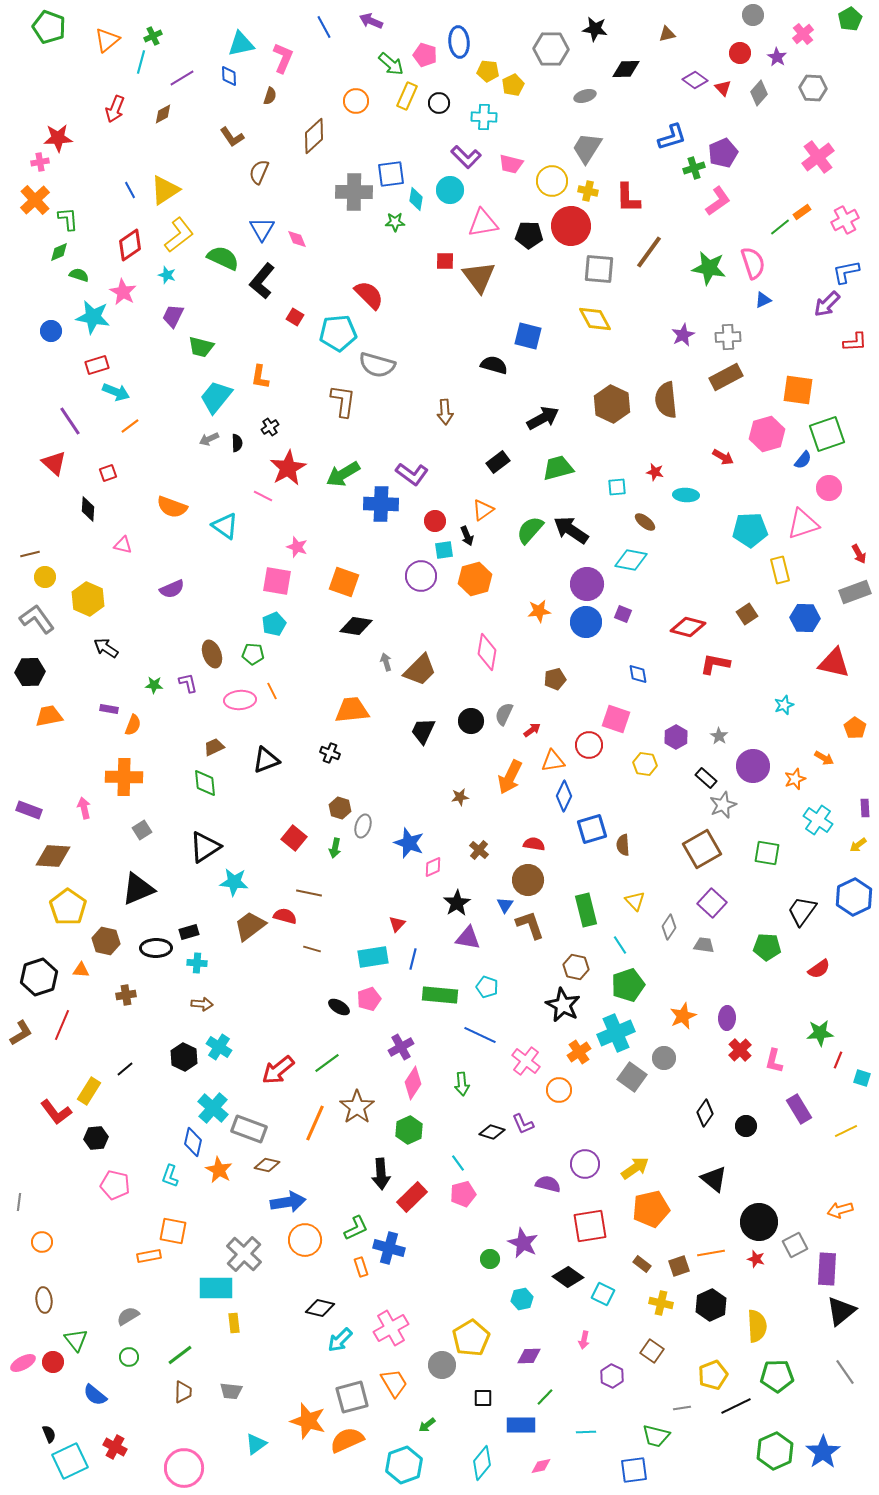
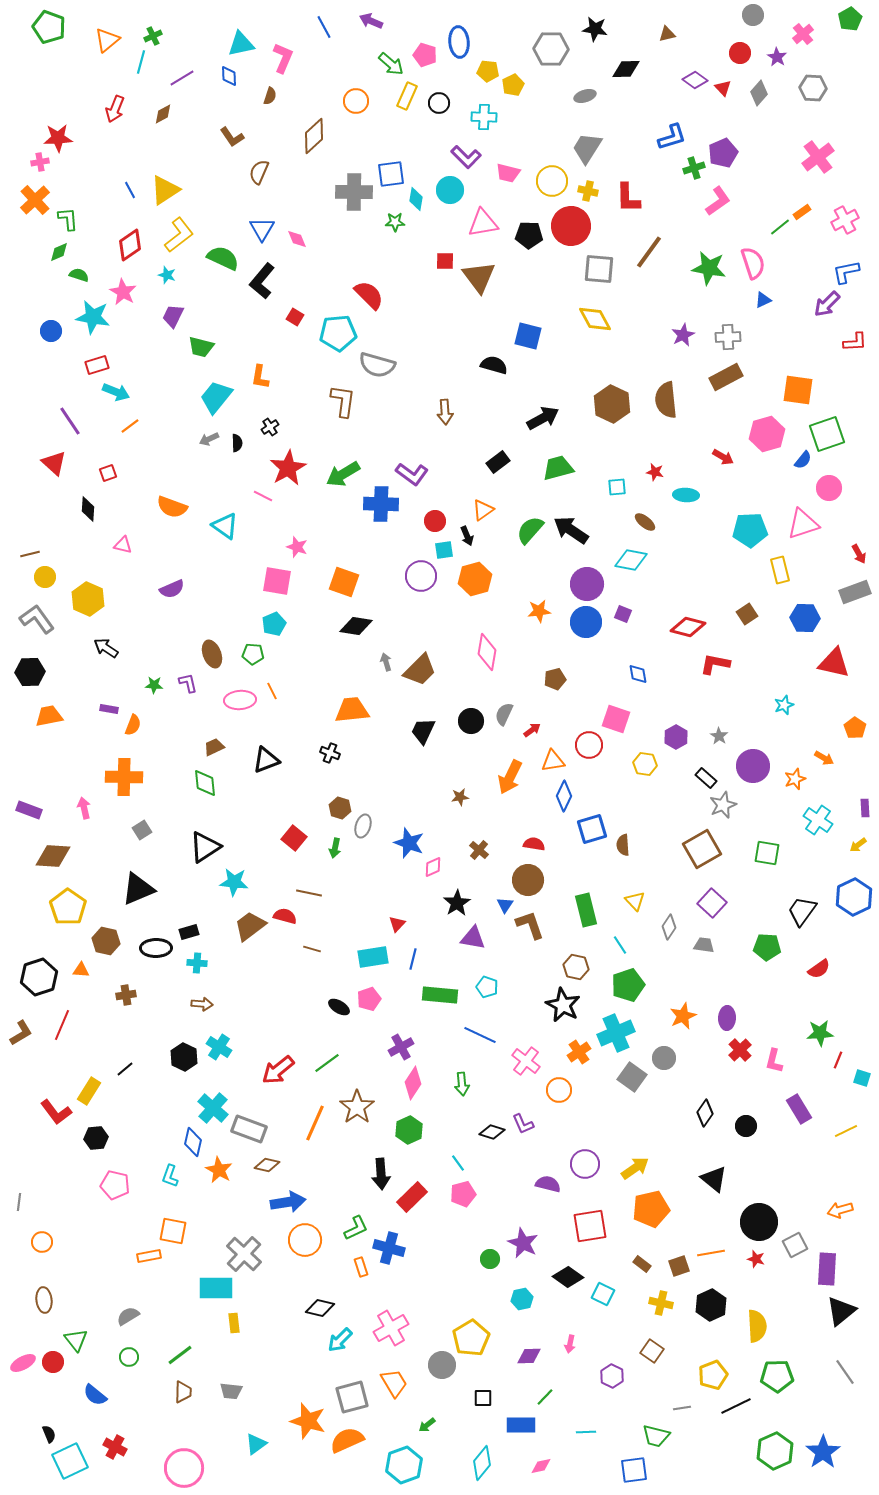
pink trapezoid at (511, 164): moved 3 px left, 9 px down
purple triangle at (468, 938): moved 5 px right
pink arrow at (584, 1340): moved 14 px left, 4 px down
